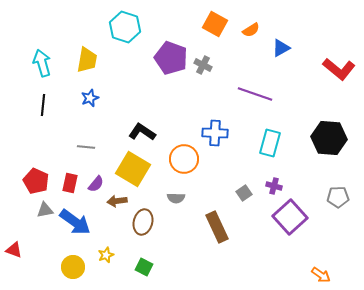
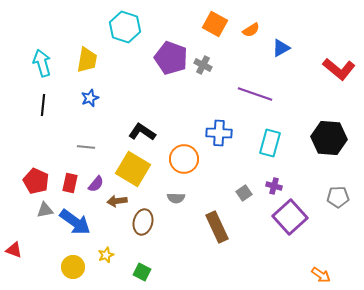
blue cross: moved 4 px right
green square: moved 2 px left, 5 px down
